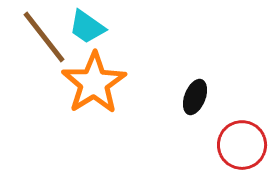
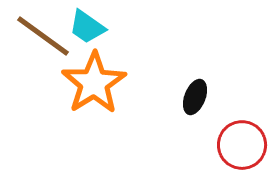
brown line: moved 1 px left, 1 px up; rotated 16 degrees counterclockwise
